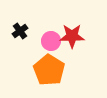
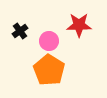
red star: moved 7 px right, 11 px up
pink circle: moved 2 px left
